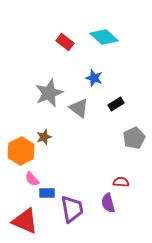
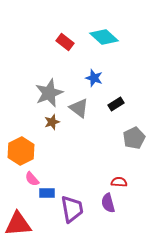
brown star: moved 8 px right, 15 px up
red semicircle: moved 2 px left
red triangle: moved 7 px left, 3 px down; rotated 28 degrees counterclockwise
